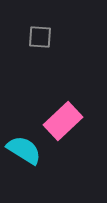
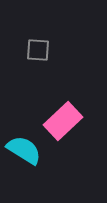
gray square: moved 2 px left, 13 px down
